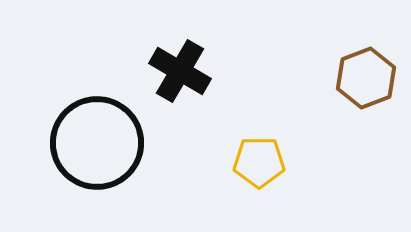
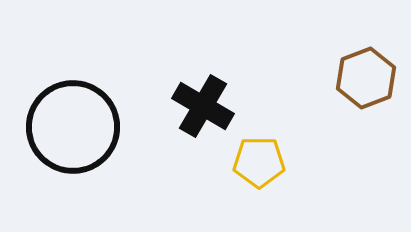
black cross: moved 23 px right, 35 px down
black circle: moved 24 px left, 16 px up
